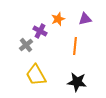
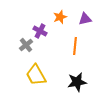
orange star: moved 2 px right, 2 px up
black star: rotated 18 degrees counterclockwise
